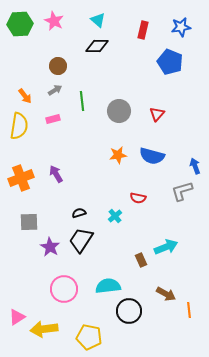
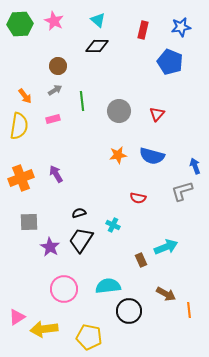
cyan cross: moved 2 px left, 9 px down; rotated 24 degrees counterclockwise
